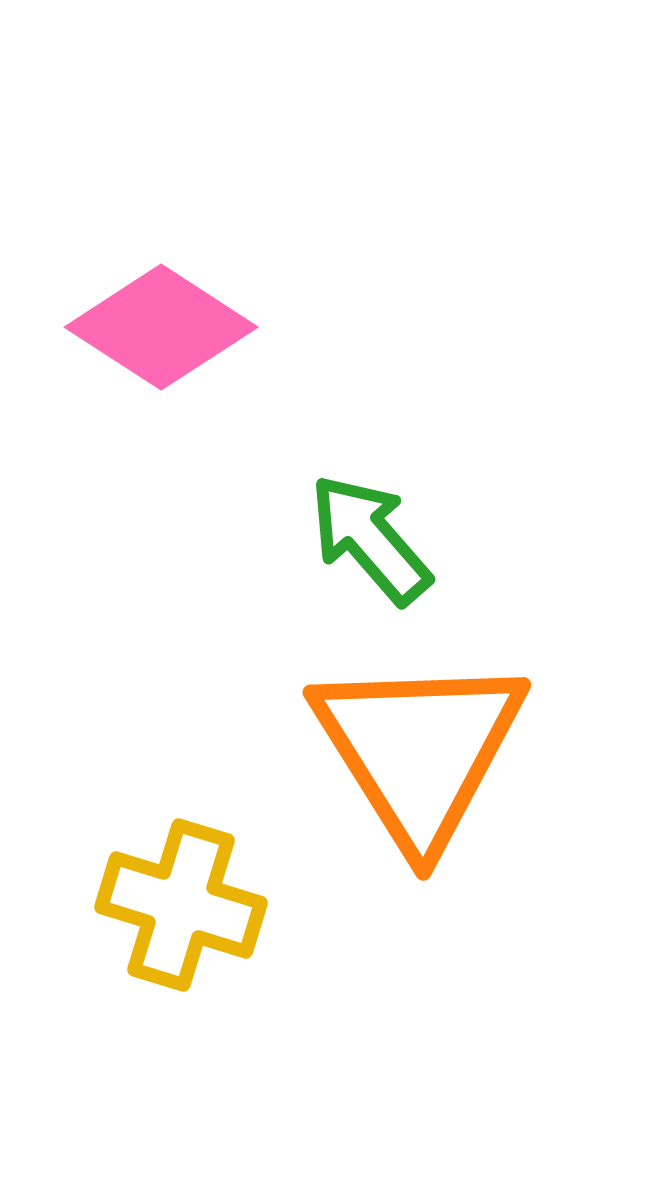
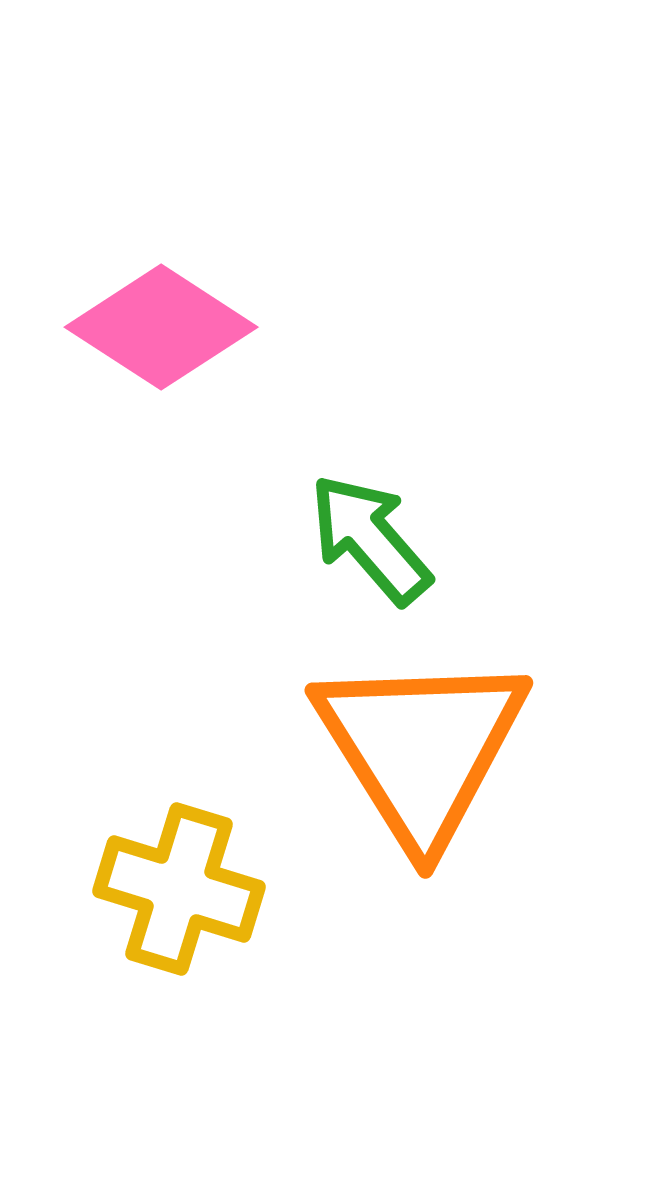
orange triangle: moved 2 px right, 2 px up
yellow cross: moved 2 px left, 16 px up
